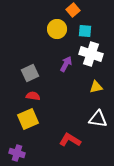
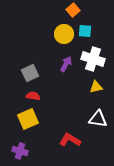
yellow circle: moved 7 px right, 5 px down
white cross: moved 2 px right, 5 px down
purple cross: moved 3 px right, 2 px up
